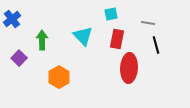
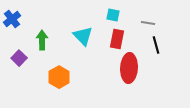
cyan square: moved 2 px right, 1 px down; rotated 24 degrees clockwise
